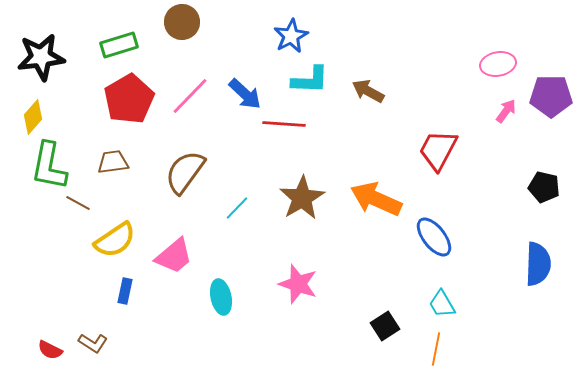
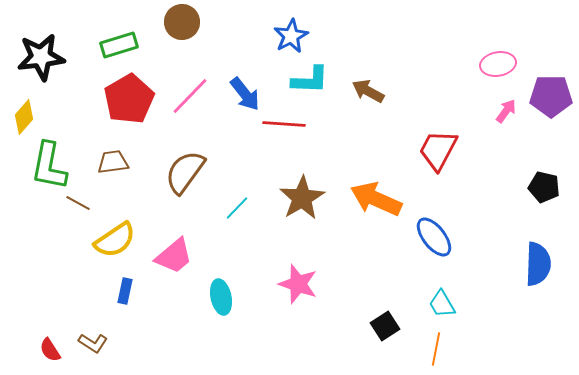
blue arrow: rotated 9 degrees clockwise
yellow diamond: moved 9 px left
red semicircle: rotated 30 degrees clockwise
